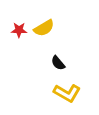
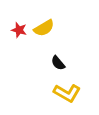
red star: rotated 14 degrees clockwise
